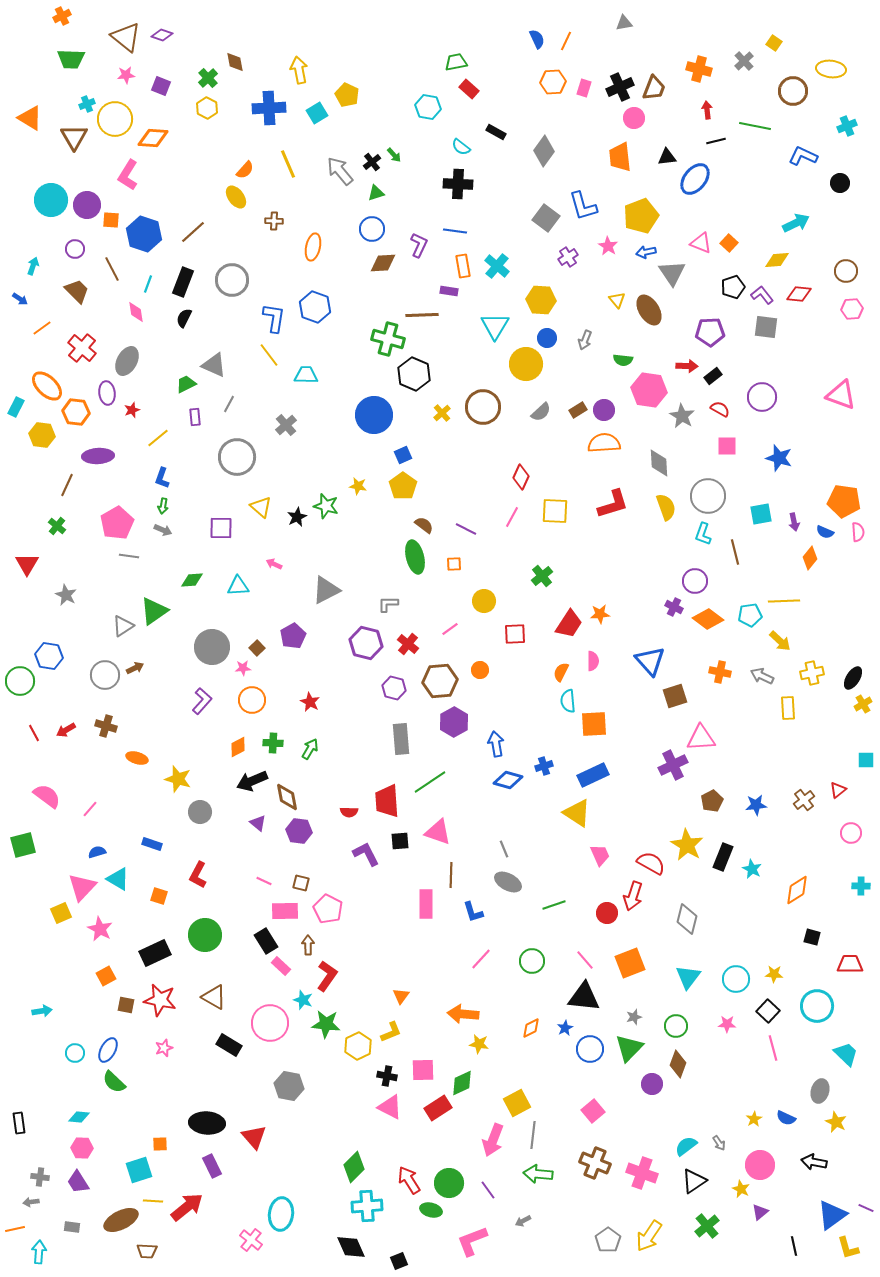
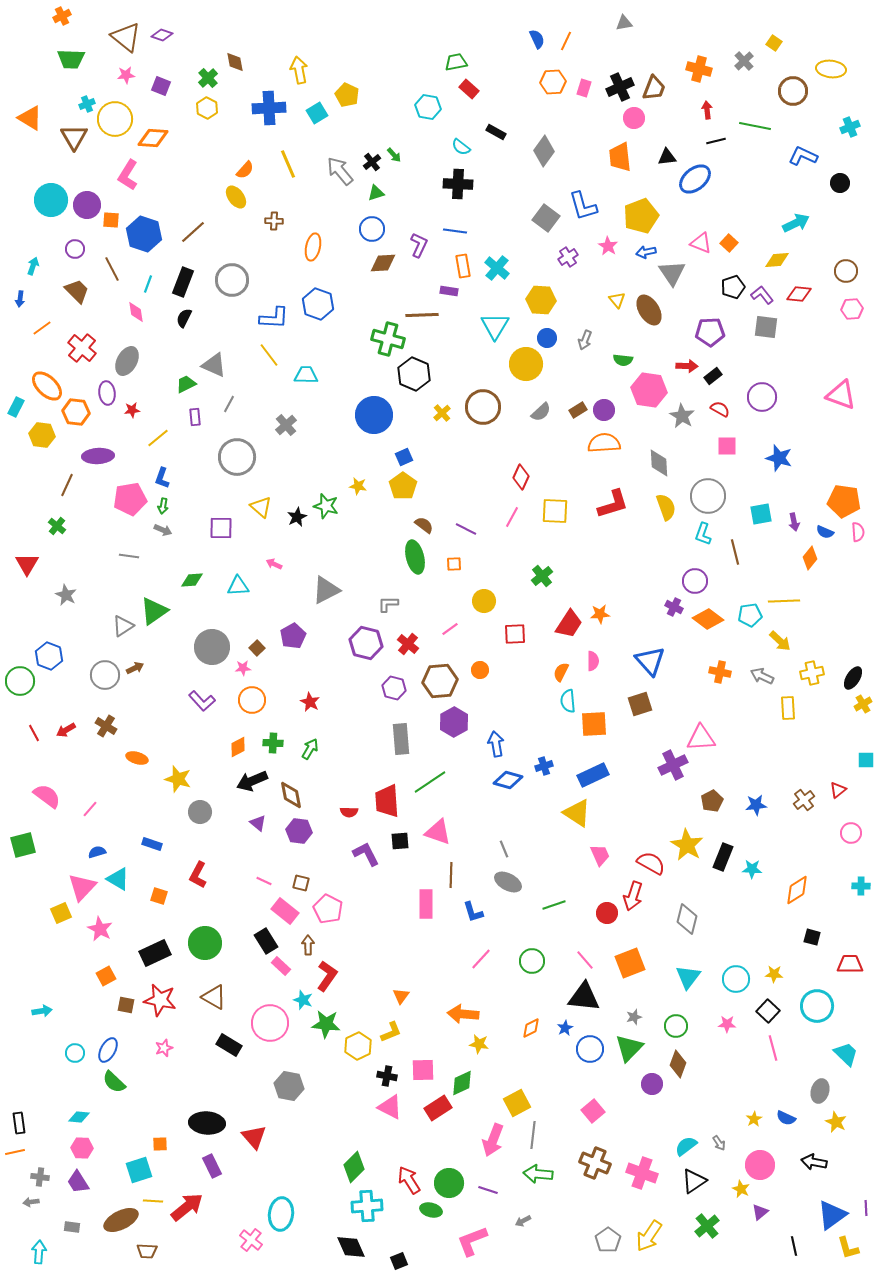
cyan cross at (847, 126): moved 3 px right, 1 px down
blue ellipse at (695, 179): rotated 12 degrees clockwise
cyan cross at (497, 266): moved 2 px down
blue arrow at (20, 299): rotated 63 degrees clockwise
blue hexagon at (315, 307): moved 3 px right, 3 px up
blue L-shape at (274, 318): rotated 84 degrees clockwise
red star at (132, 410): rotated 14 degrees clockwise
blue square at (403, 455): moved 1 px right, 2 px down
pink pentagon at (117, 523): moved 13 px right, 24 px up; rotated 20 degrees clockwise
blue hexagon at (49, 656): rotated 12 degrees clockwise
brown square at (675, 696): moved 35 px left, 8 px down
purple L-shape at (202, 701): rotated 96 degrees clockwise
brown cross at (106, 726): rotated 15 degrees clockwise
brown diamond at (287, 797): moved 4 px right, 2 px up
cyan star at (752, 869): rotated 24 degrees counterclockwise
pink rectangle at (285, 911): rotated 40 degrees clockwise
green circle at (205, 935): moved 8 px down
purple line at (488, 1190): rotated 36 degrees counterclockwise
purple line at (866, 1208): rotated 63 degrees clockwise
orange line at (15, 1229): moved 77 px up
